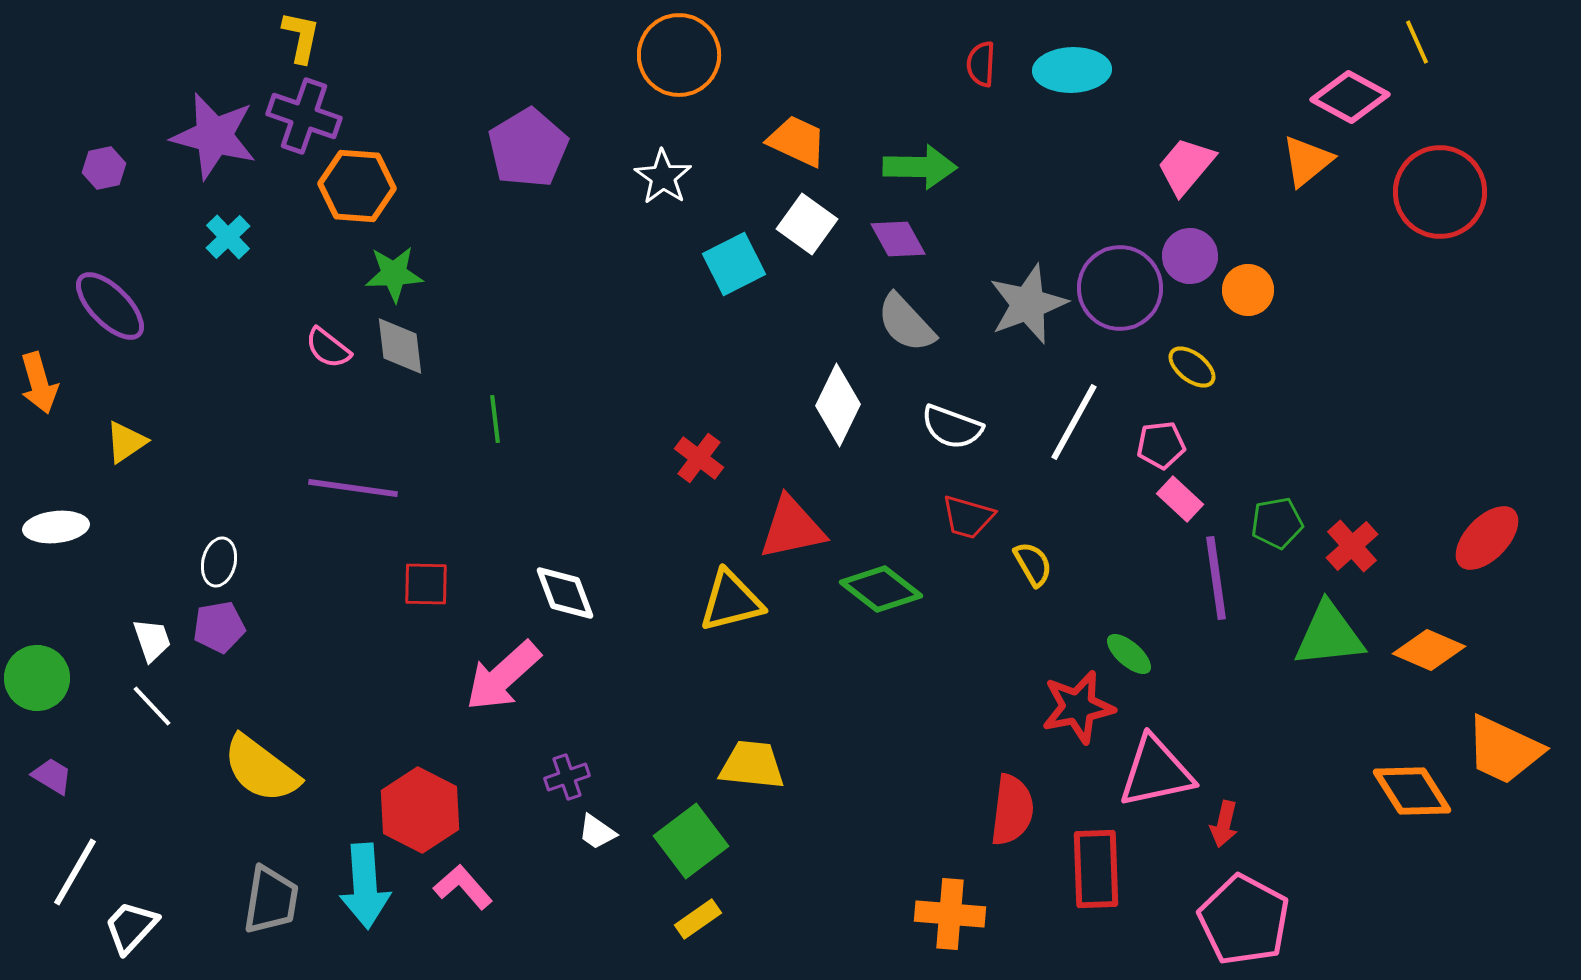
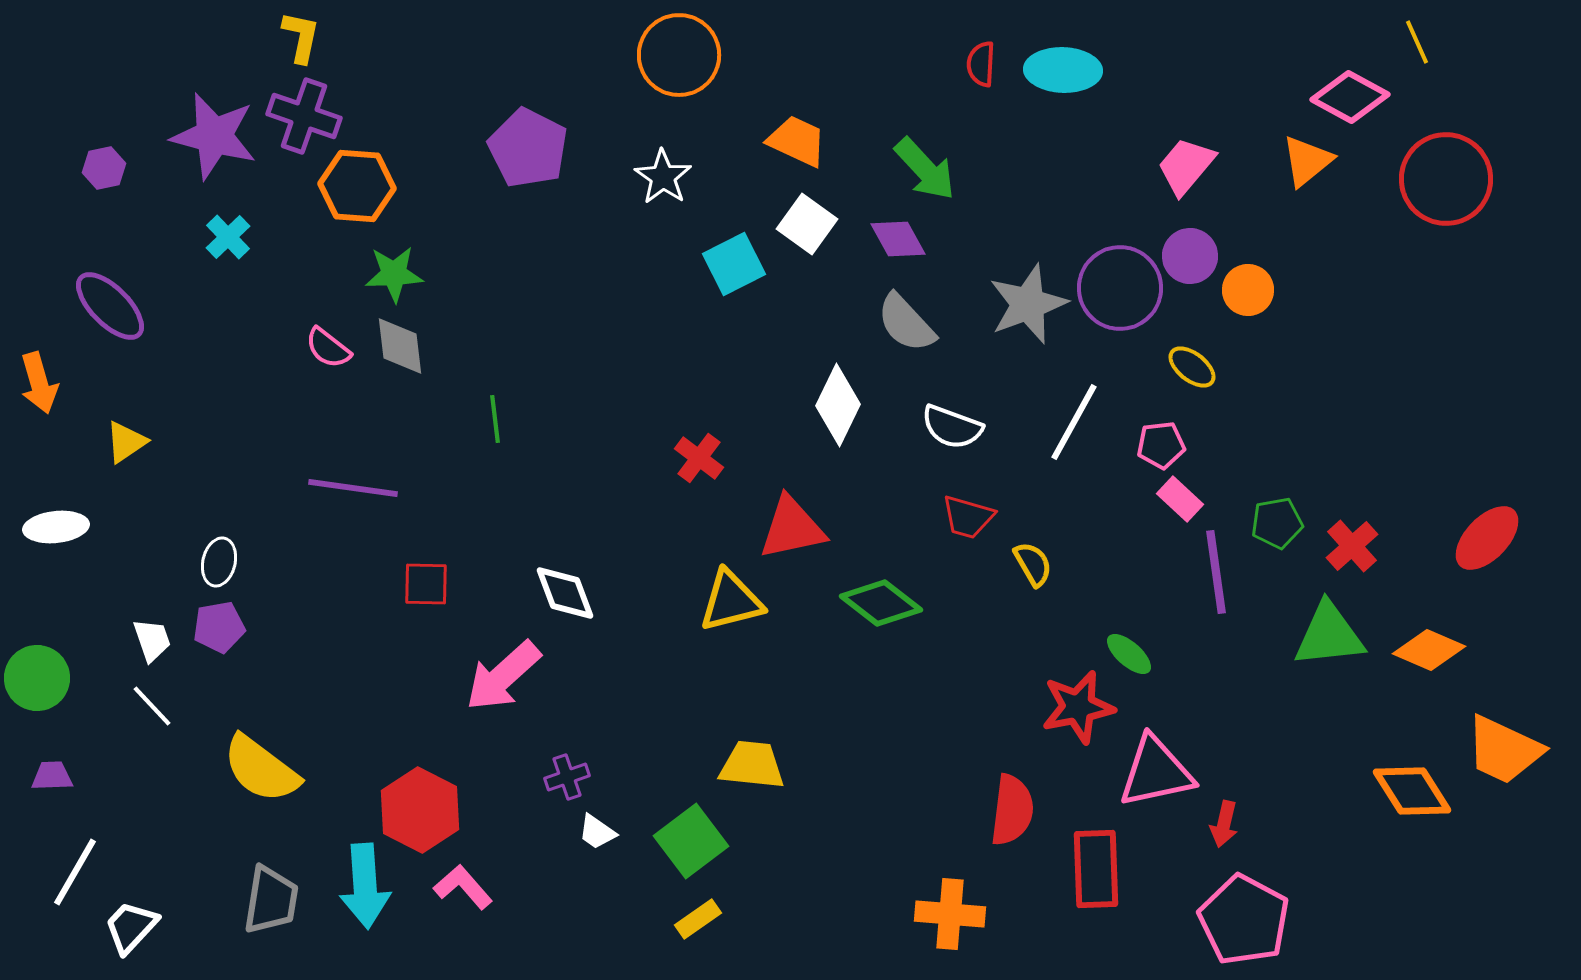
cyan ellipse at (1072, 70): moved 9 px left; rotated 4 degrees clockwise
purple pentagon at (528, 148): rotated 14 degrees counterclockwise
green arrow at (920, 167): moved 5 px right, 2 px down; rotated 46 degrees clockwise
red circle at (1440, 192): moved 6 px right, 13 px up
purple line at (1216, 578): moved 6 px up
green diamond at (881, 589): moved 14 px down
purple trapezoid at (52, 776): rotated 33 degrees counterclockwise
